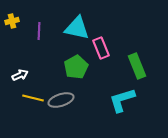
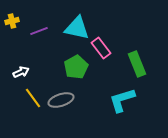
purple line: rotated 66 degrees clockwise
pink rectangle: rotated 15 degrees counterclockwise
green rectangle: moved 2 px up
white arrow: moved 1 px right, 3 px up
yellow line: rotated 40 degrees clockwise
